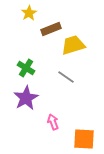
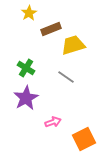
pink arrow: rotated 91 degrees clockwise
orange square: rotated 30 degrees counterclockwise
